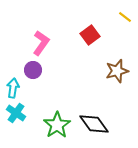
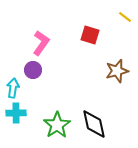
red square: rotated 36 degrees counterclockwise
cyan cross: rotated 36 degrees counterclockwise
black diamond: rotated 24 degrees clockwise
